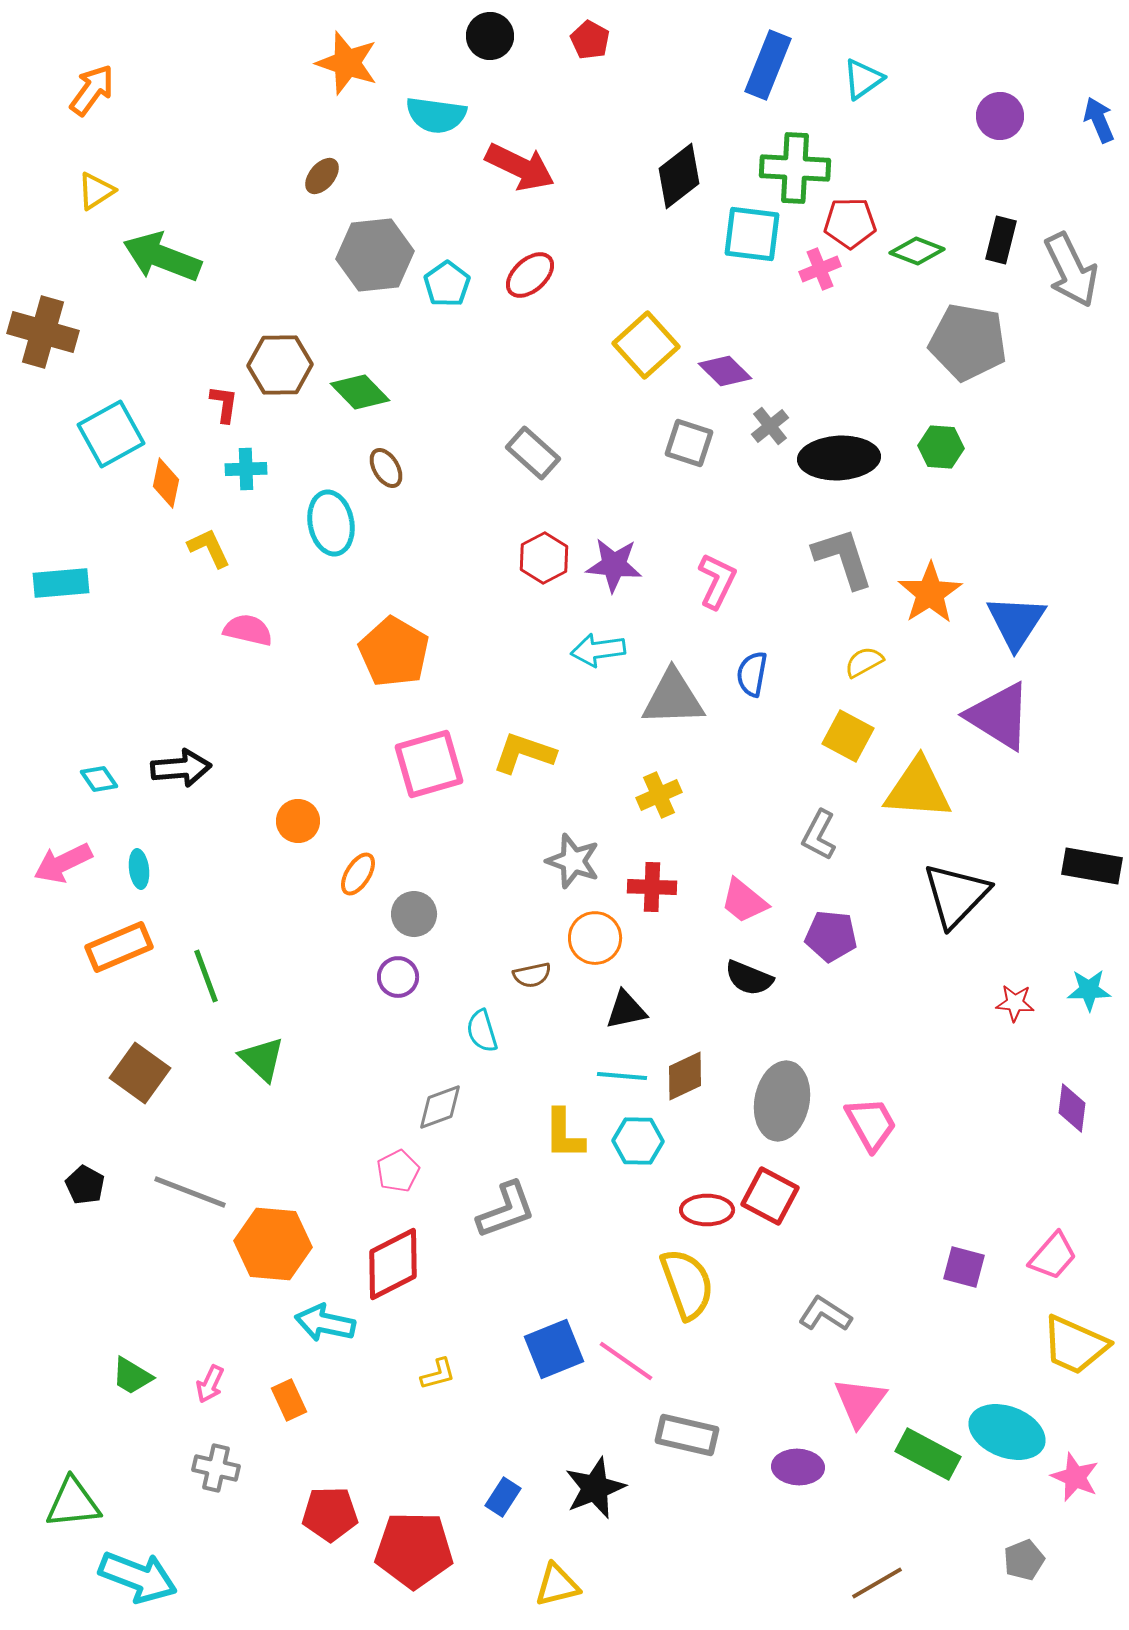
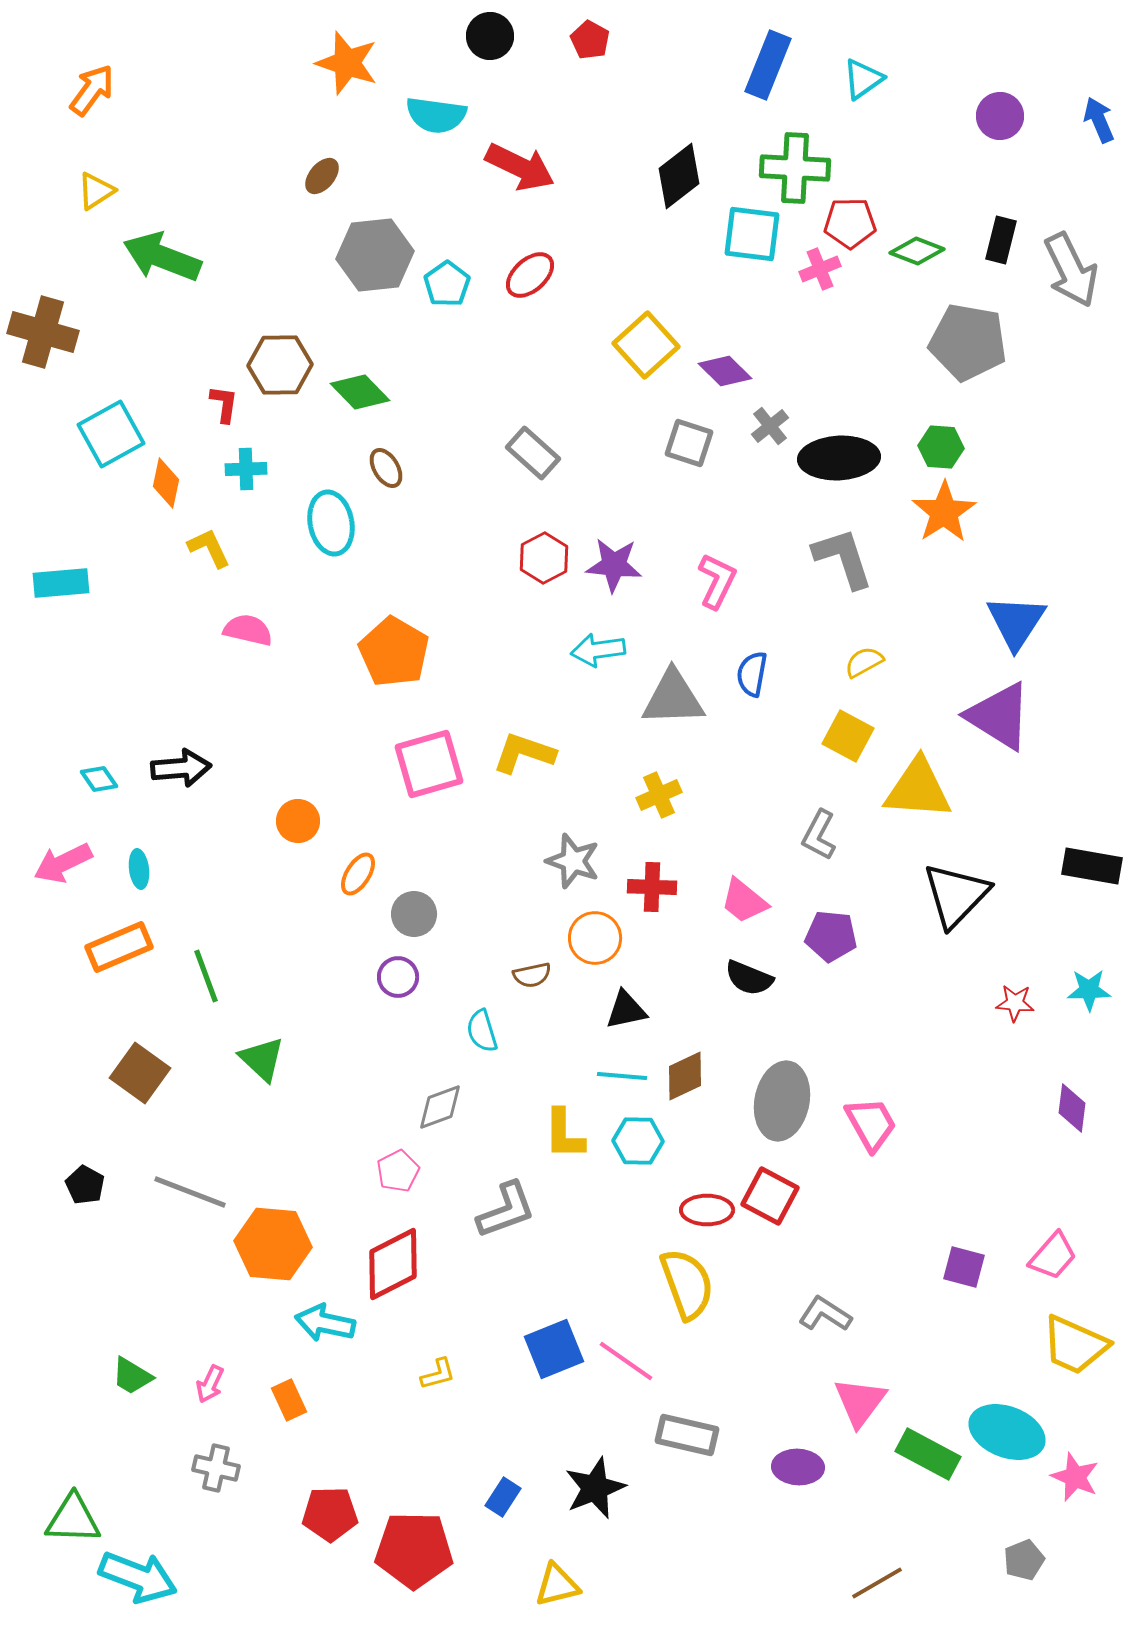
orange star at (930, 593): moved 14 px right, 81 px up
green triangle at (73, 1503): moved 16 px down; rotated 8 degrees clockwise
